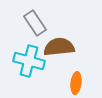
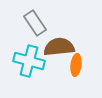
orange ellipse: moved 18 px up
